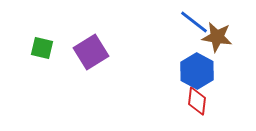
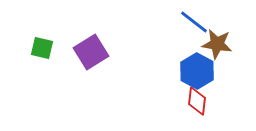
brown star: moved 7 px down
